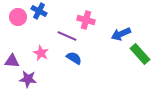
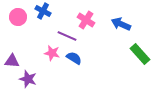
blue cross: moved 4 px right
pink cross: rotated 18 degrees clockwise
blue arrow: moved 10 px up; rotated 48 degrees clockwise
pink star: moved 11 px right; rotated 14 degrees counterclockwise
purple star: rotated 12 degrees clockwise
